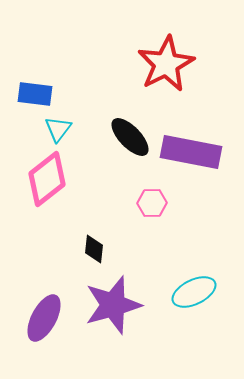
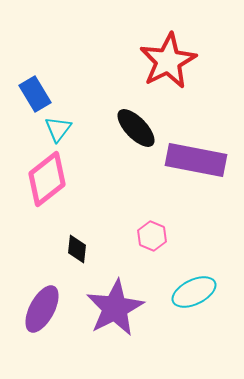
red star: moved 2 px right, 3 px up
blue rectangle: rotated 52 degrees clockwise
black ellipse: moved 6 px right, 9 px up
purple rectangle: moved 5 px right, 8 px down
pink hexagon: moved 33 px down; rotated 24 degrees clockwise
black diamond: moved 17 px left
purple star: moved 2 px right, 3 px down; rotated 12 degrees counterclockwise
purple ellipse: moved 2 px left, 9 px up
